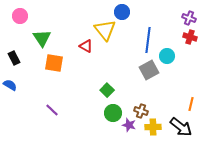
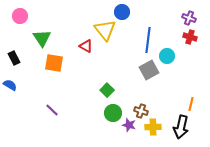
black arrow: rotated 65 degrees clockwise
